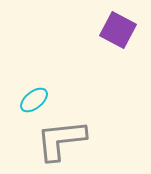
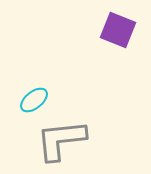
purple square: rotated 6 degrees counterclockwise
